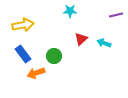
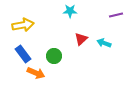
orange arrow: rotated 138 degrees counterclockwise
